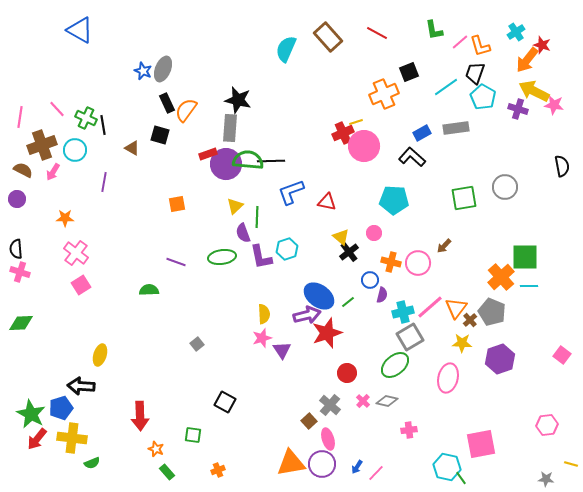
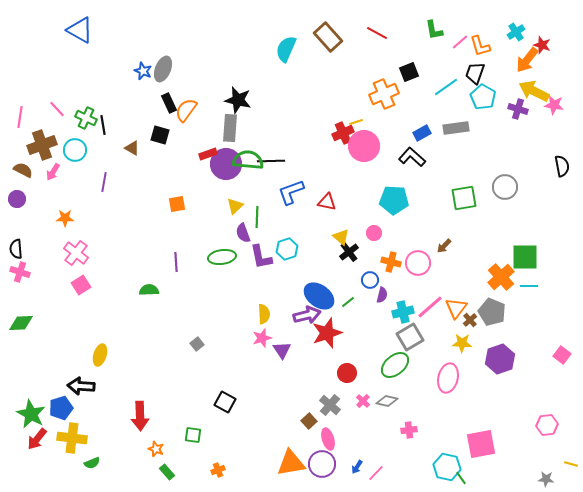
black rectangle at (167, 103): moved 2 px right
purple line at (176, 262): rotated 66 degrees clockwise
